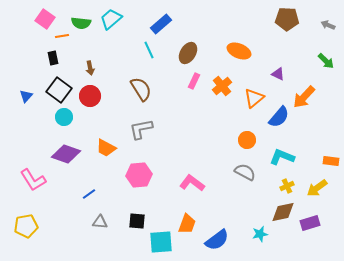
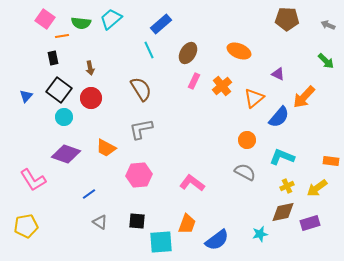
red circle at (90, 96): moved 1 px right, 2 px down
gray triangle at (100, 222): rotated 28 degrees clockwise
